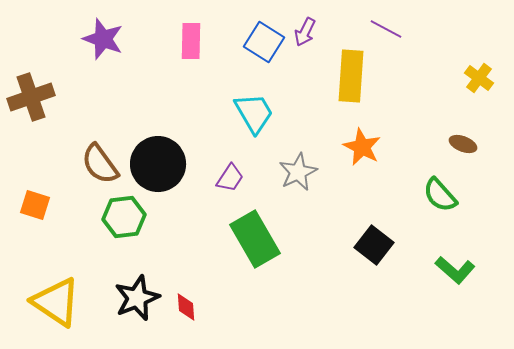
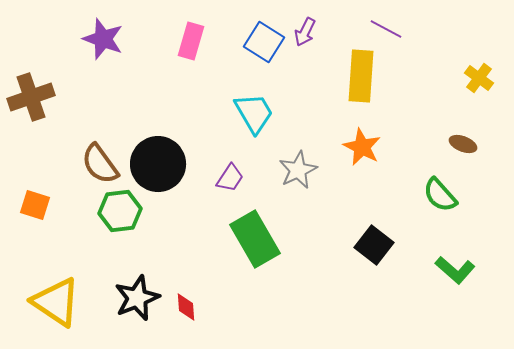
pink rectangle: rotated 15 degrees clockwise
yellow rectangle: moved 10 px right
gray star: moved 2 px up
green hexagon: moved 4 px left, 6 px up
